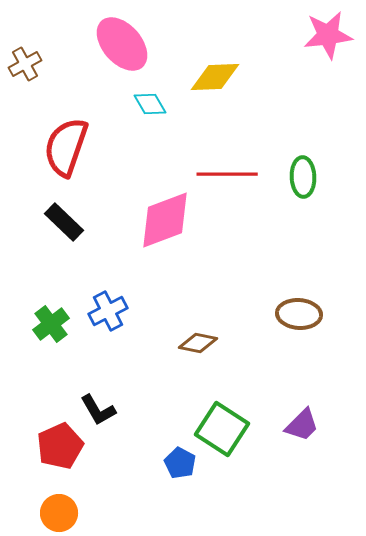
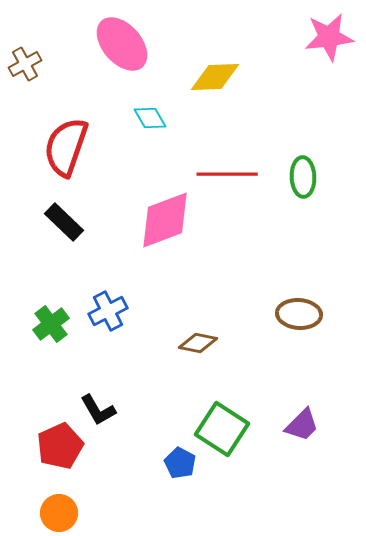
pink star: moved 1 px right, 2 px down
cyan diamond: moved 14 px down
